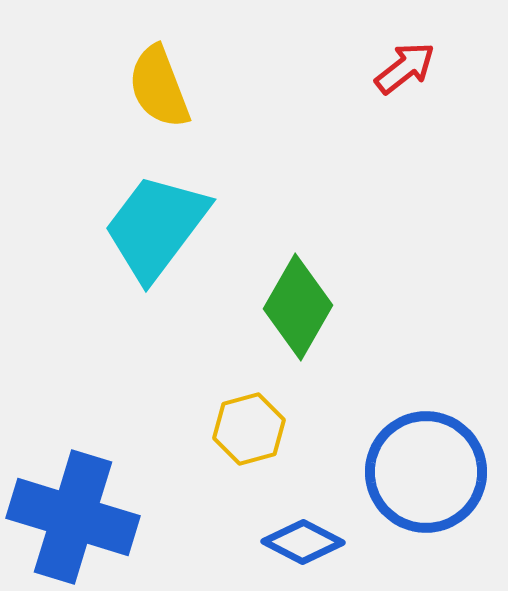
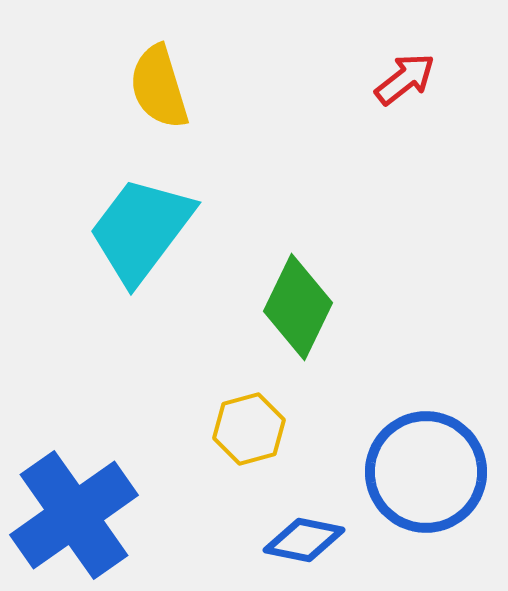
red arrow: moved 11 px down
yellow semicircle: rotated 4 degrees clockwise
cyan trapezoid: moved 15 px left, 3 px down
green diamond: rotated 4 degrees counterclockwise
blue cross: moved 1 px right, 2 px up; rotated 38 degrees clockwise
blue diamond: moved 1 px right, 2 px up; rotated 16 degrees counterclockwise
